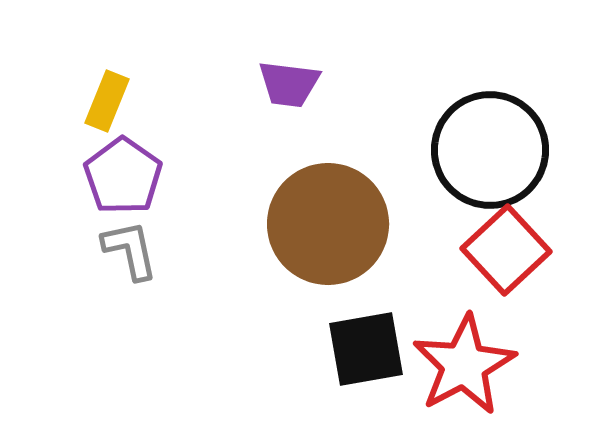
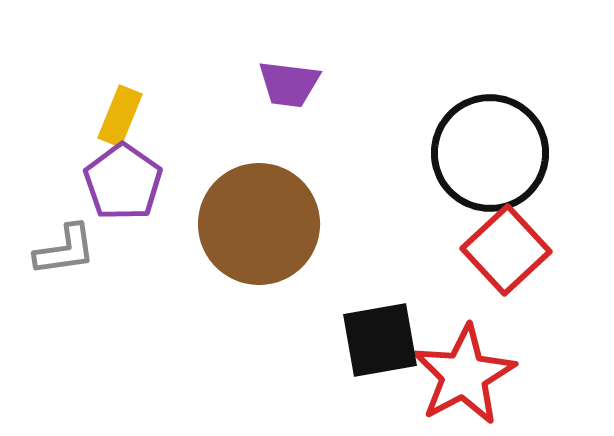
yellow rectangle: moved 13 px right, 15 px down
black circle: moved 3 px down
purple pentagon: moved 6 px down
brown circle: moved 69 px left
gray L-shape: moved 65 px left; rotated 94 degrees clockwise
black square: moved 14 px right, 9 px up
red star: moved 10 px down
